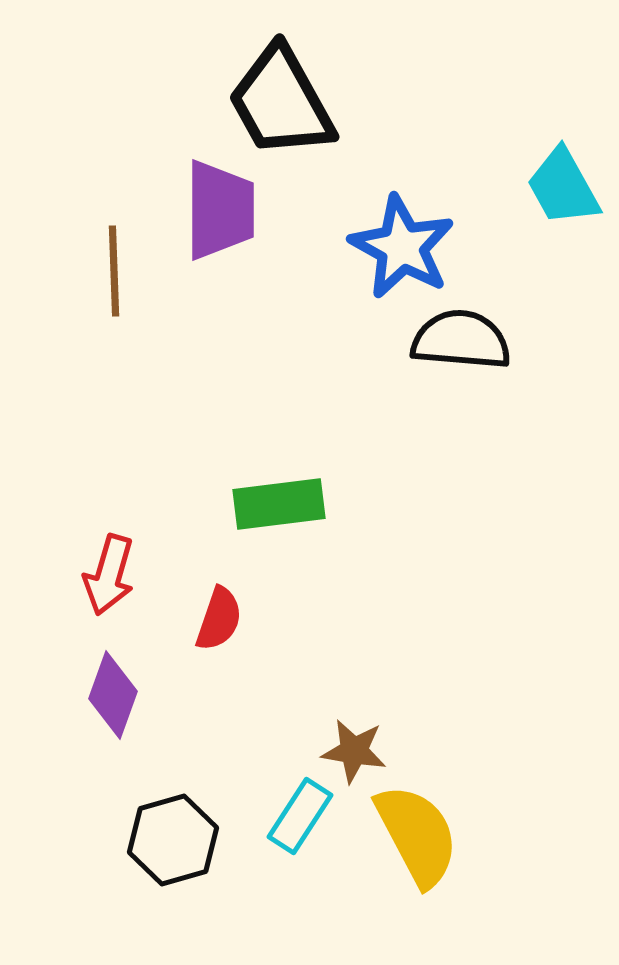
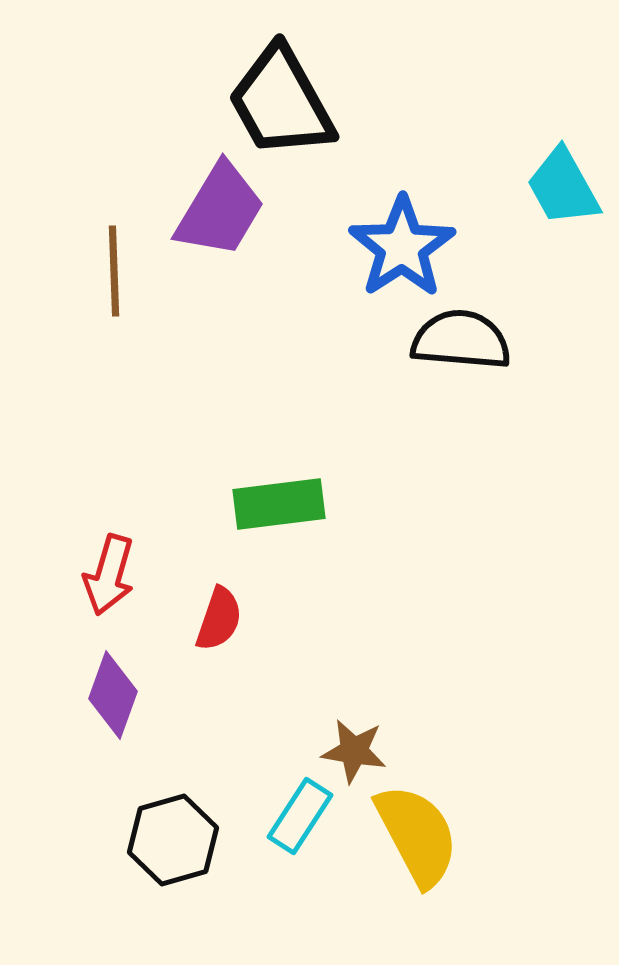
purple trapezoid: rotated 31 degrees clockwise
blue star: rotated 10 degrees clockwise
